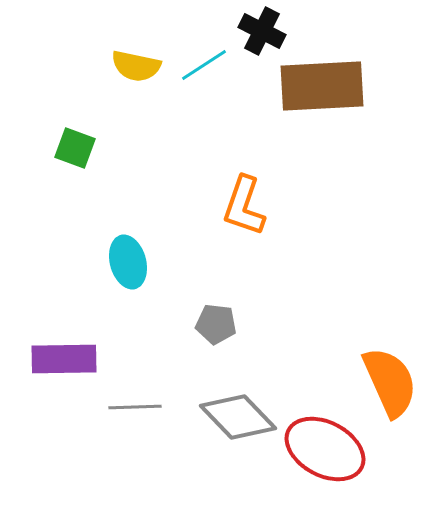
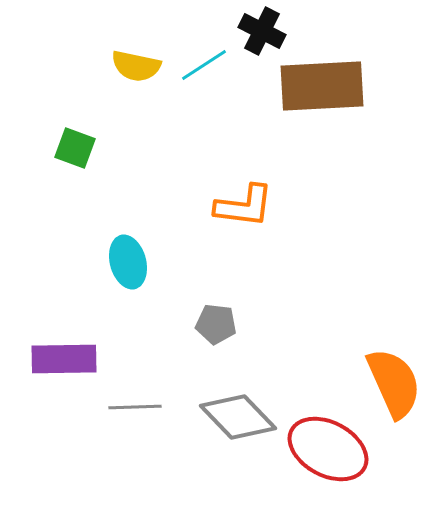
orange L-shape: rotated 102 degrees counterclockwise
orange semicircle: moved 4 px right, 1 px down
red ellipse: moved 3 px right
